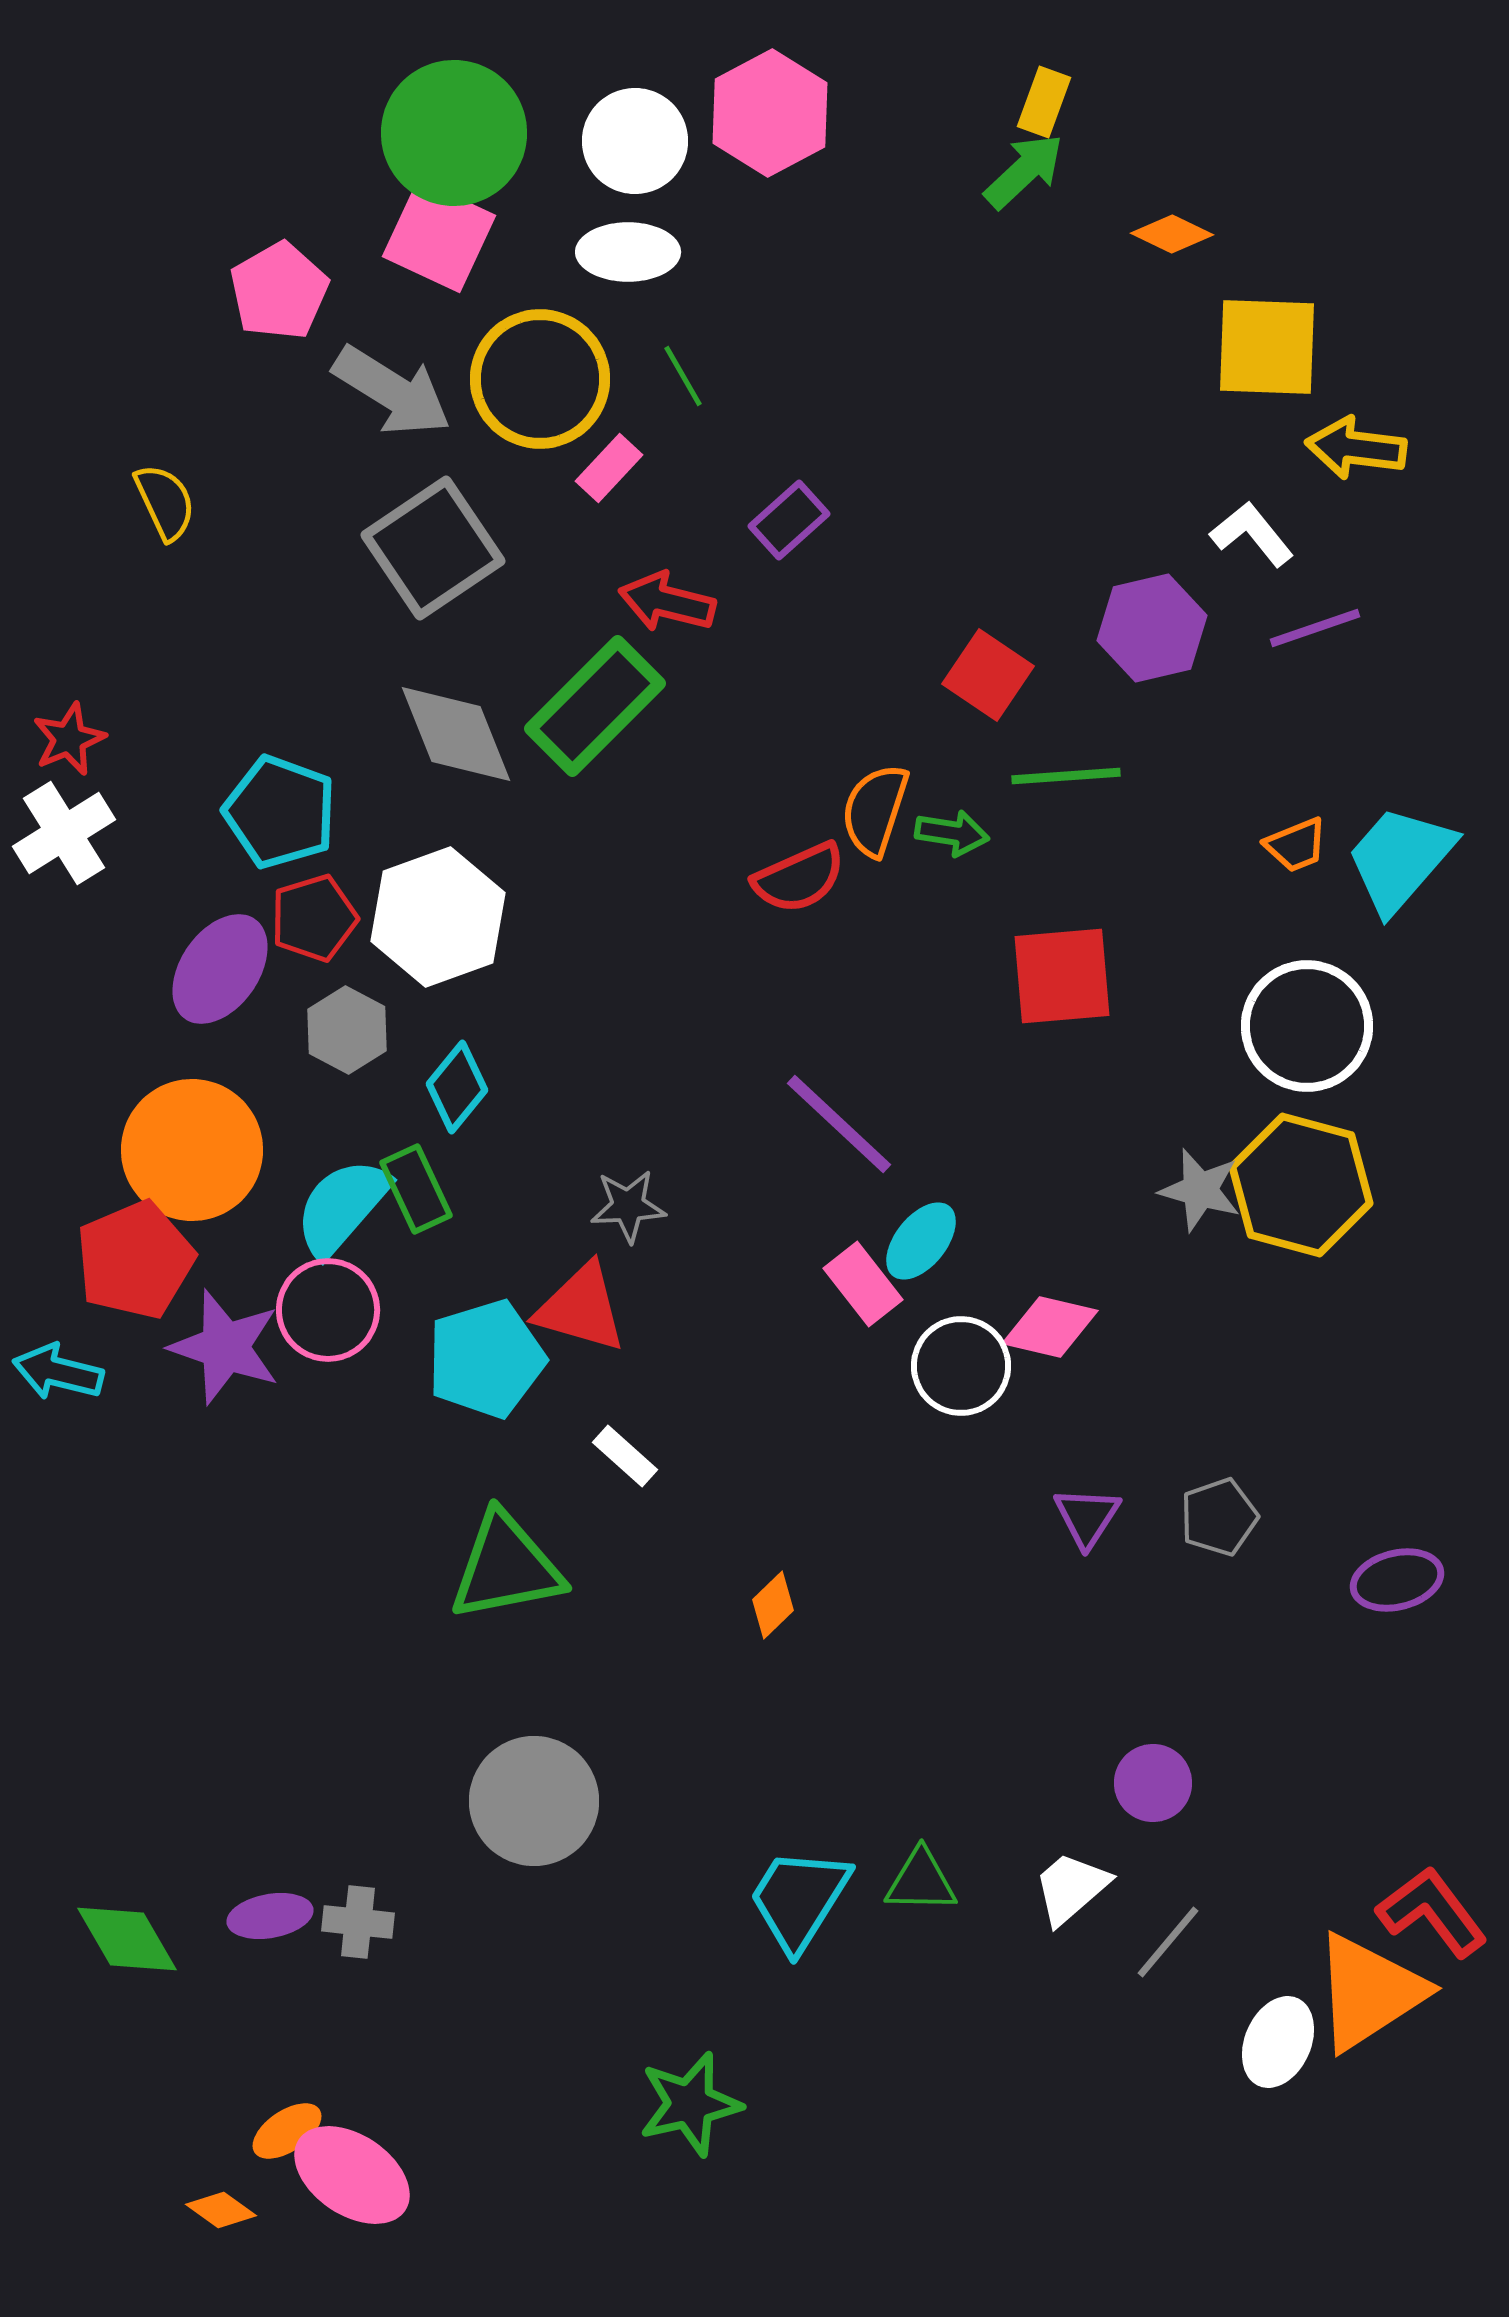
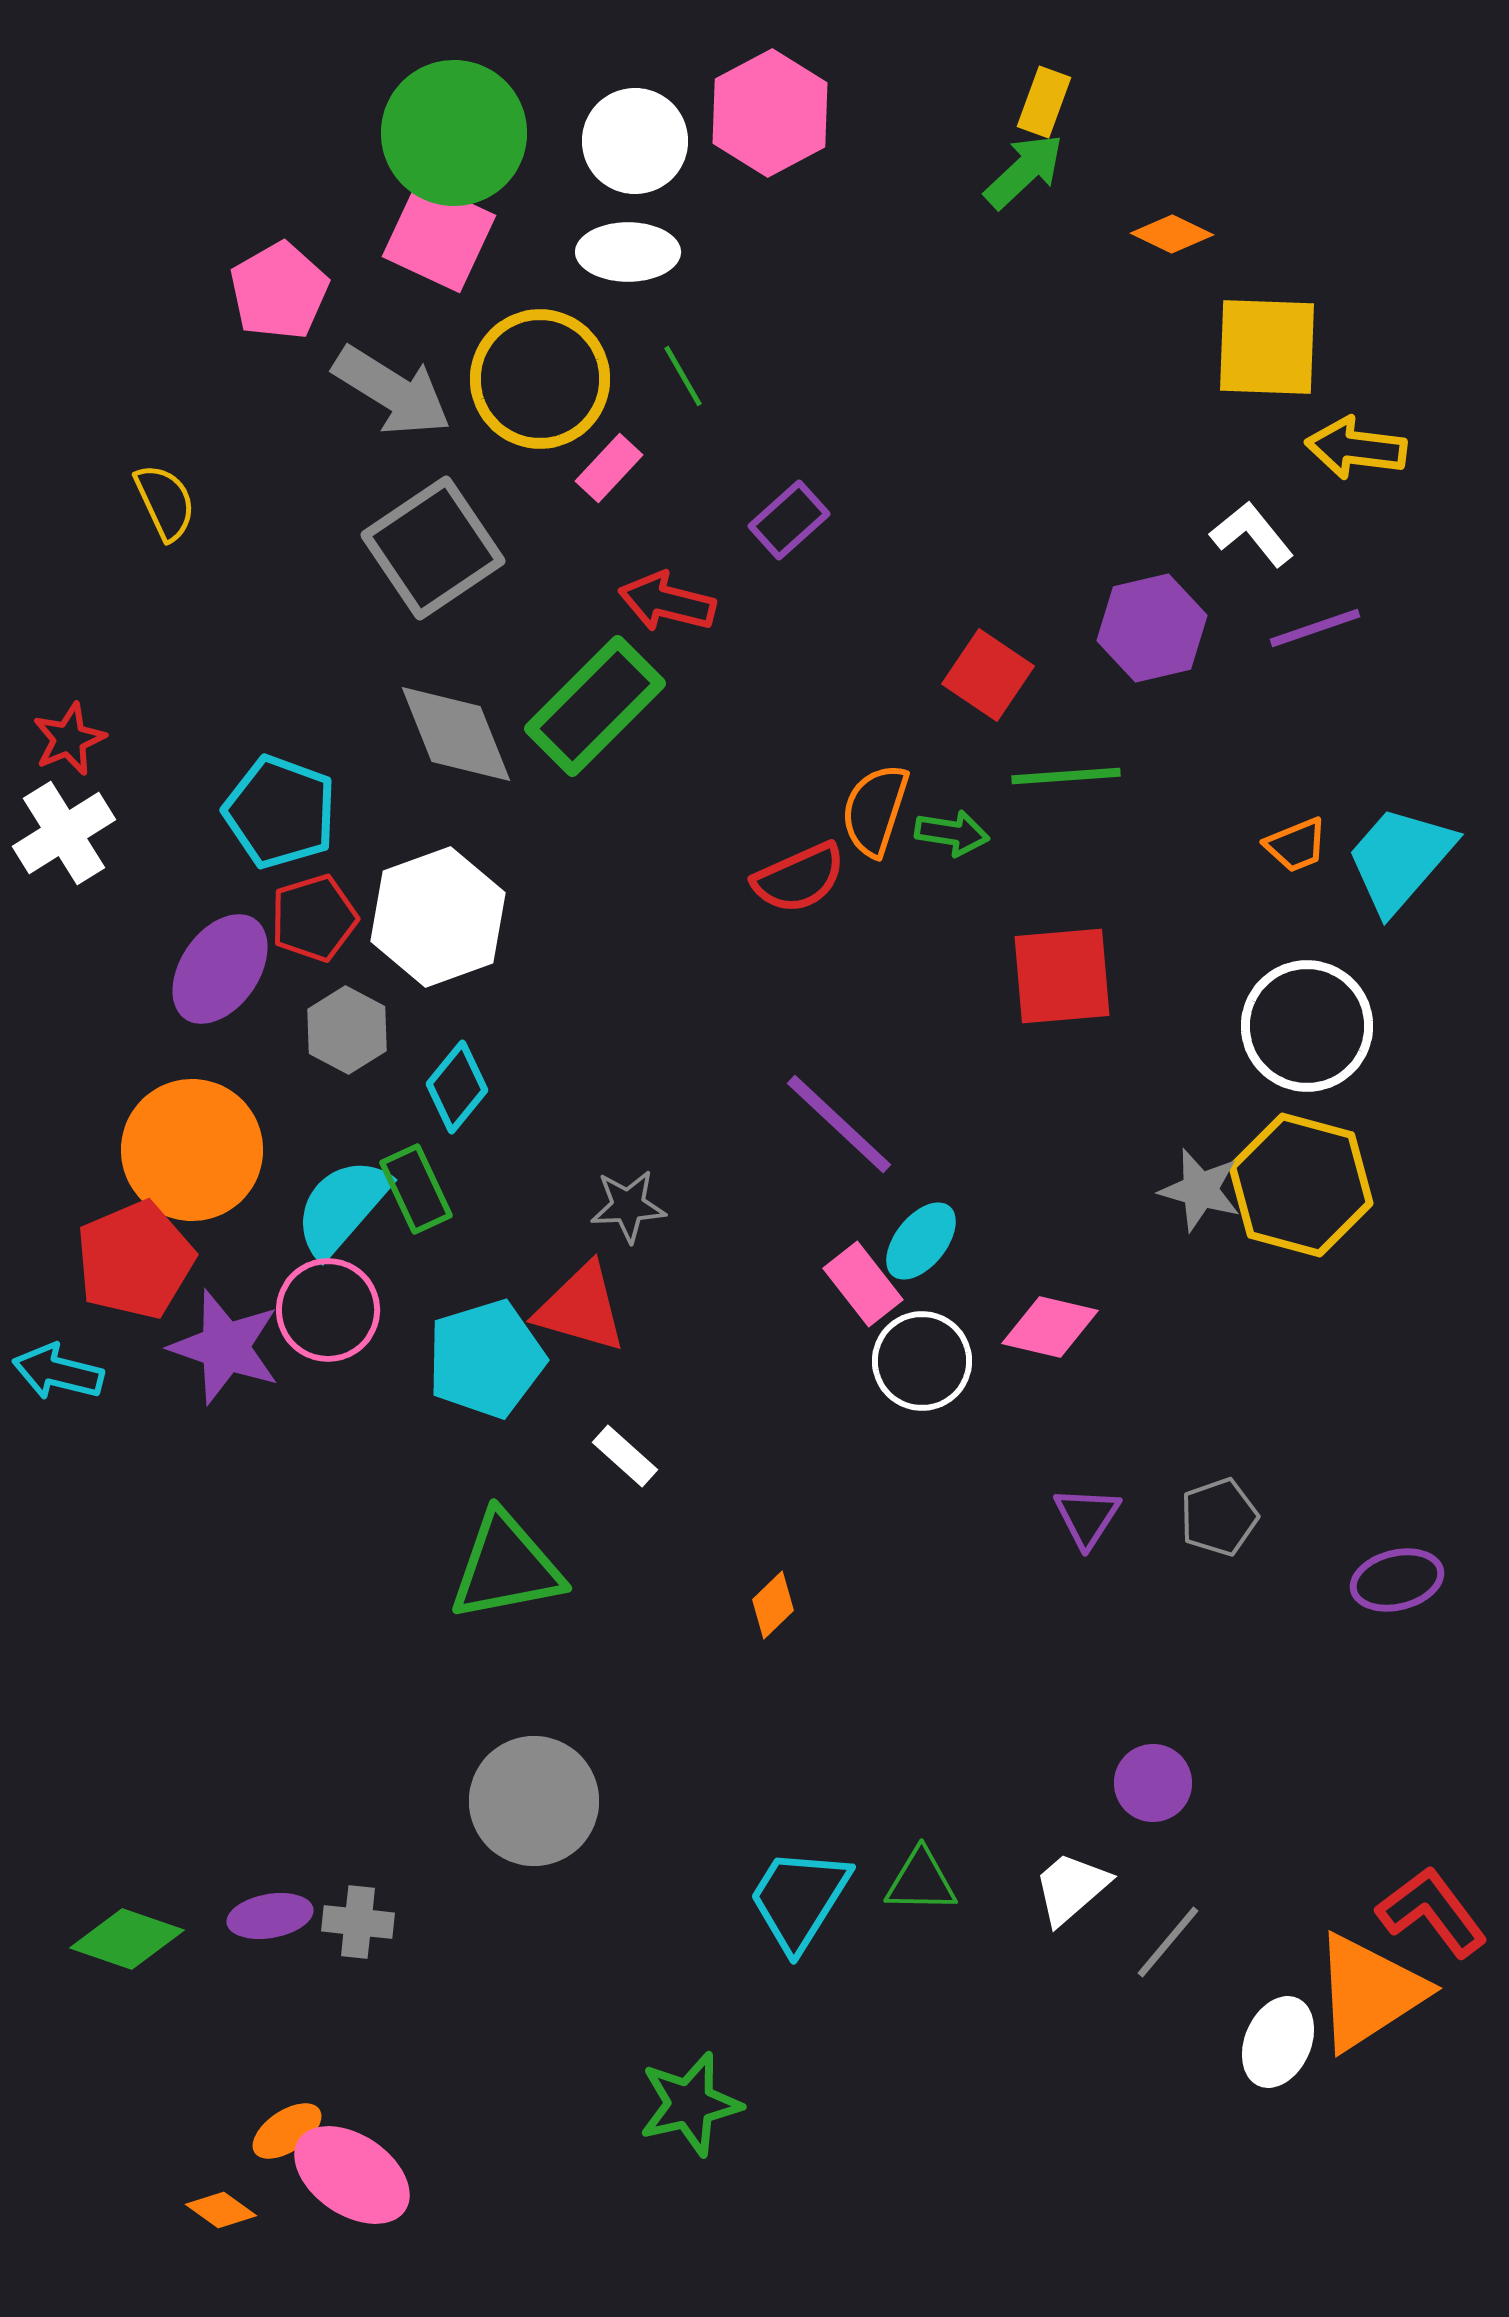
white circle at (961, 1366): moved 39 px left, 5 px up
green diamond at (127, 1939): rotated 41 degrees counterclockwise
